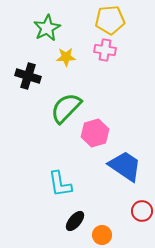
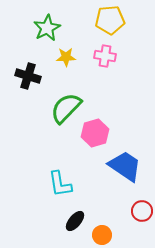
pink cross: moved 6 px down
